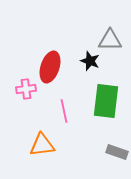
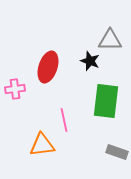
red ellipse: moved 2 px left
pink cross: moved 11 px left
pink line: moved 9 px down
